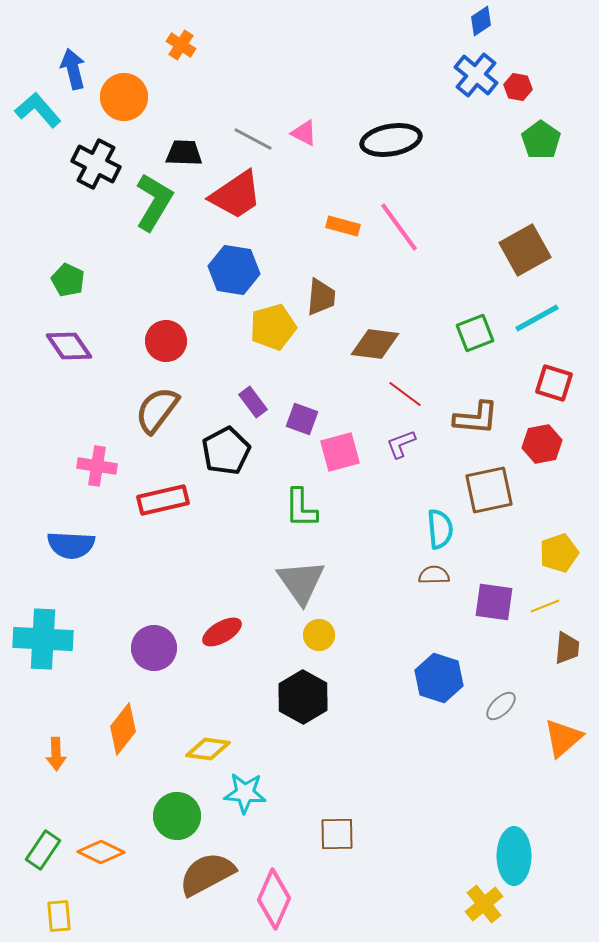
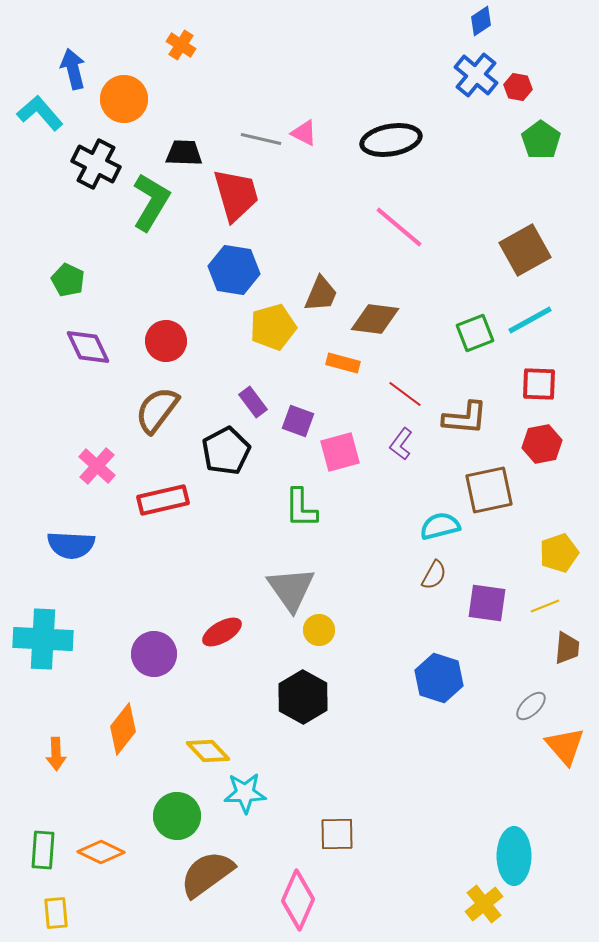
orange circle at (124, 97): moved 2 px down
cyan L-shape at (38, 110): moved 2 px right, 3 px down
gray line at (253, 139): moved 8 px right; rotated 15 degrees counterclockwise
red trapezoid at (236, 195): rotated 72 degrees counterclockwise
green L-shape at (154, 202): moved 3 px left
orange rectangle at (343, 226): moved 137 px down
pink line at (399, 227): rotated 14 degrees counterclockwise
brown trapezoid at (321, 297): moved 3 px up; rotated 18 degrees clockwise
cyan line at (537, 318): moved 7 px left, 2 px down
brown diamond at (375, 344): moved 25 px up
purple diamond at (69, 346): moved 19 px right, 1 px down; rotated 9 degrees clockwise
red square at (554, 383): moved 15 px left, 1 px down; rotated 15 degrees counterclockwise
brown L-shape at (476, 418): moved 11 px left
purple square at (302, 419): moved 4 px left, 2 px down
purple L-shape at (401, 444): rotated 32 degrees counterclockwise
pink cross at (97, 466): rotated 33 degrees clockwise
cyan semicircle at (440, 529): moved 3 px up; rotated 99 degrees counterclockwise
brown semicircle at (434, 575): rotated 120 degrees clockwise
gray triangle at (301, 582): moved 10 px left, 7 px down
purple square at (494, 602): moved 7 px left, 1 px down
yellow circle at (319, 635): moved 5 px up
purple circle at (154, 648): moved 6 px down
gray ellipse at (501, 706): moved 30 px right
orange triangle at (563, 738): moved 2 px right, 8 px down; rotated 30 degrees counterclockwise
yellow diamond at (208, 749): moved 2 px down; rotated 39 degrees clockwise
cyan star at (245, 793): rotated 6 degrees counterclockwise
green rectangle at (43, 850): rotated 30 degrees counterclockwise
brown semicircle at (207, 874): rotated 8 degrees counterclockwise
pink diamond at (274, 899): moved 24 px right, 1 px down
yellow rectangle at (59, 916): moved 3 px left, 3 px up
